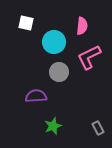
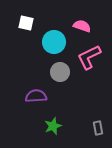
pink semicircle: rotated 78 degrees counterclockwise
gray circle: moved 1 px right
gray rectangle: rotated 16 degrees clockwise
